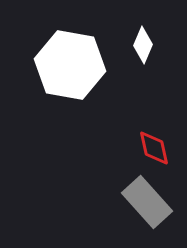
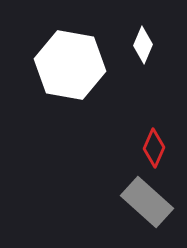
red diamond: rotated 36 degrees clockwise
gray rectangle: rotated 6 degrees counterclockwise
